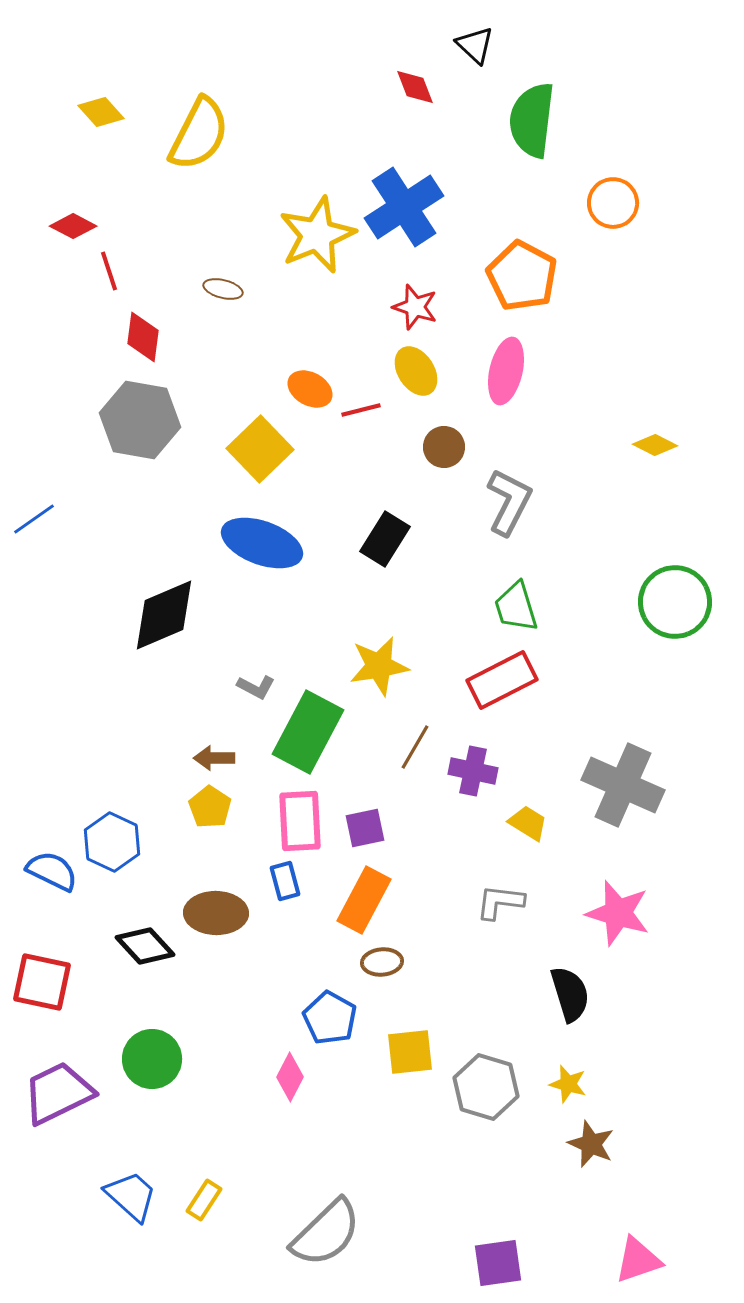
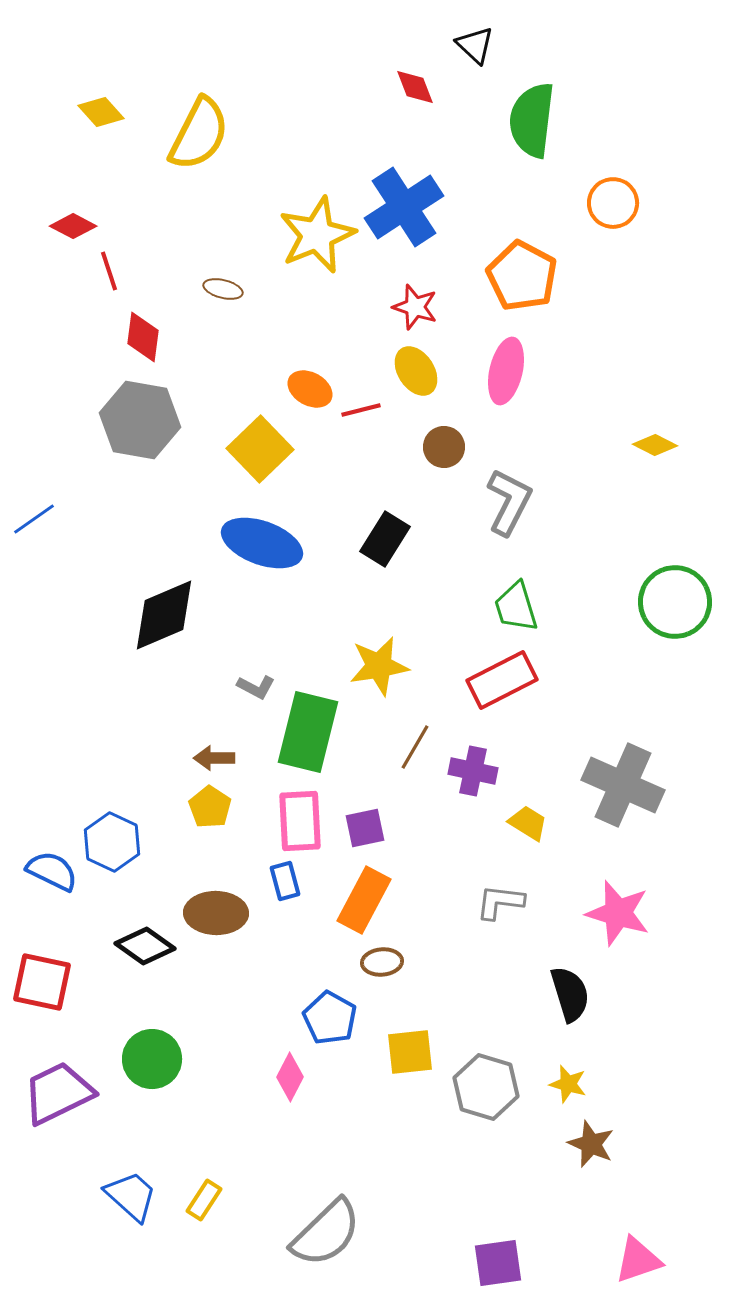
green rectangle at (308, 732): rotated 14 degrees counterclockwise
black diamond at (145, 946): rotated 12 degrees counterclockwise
